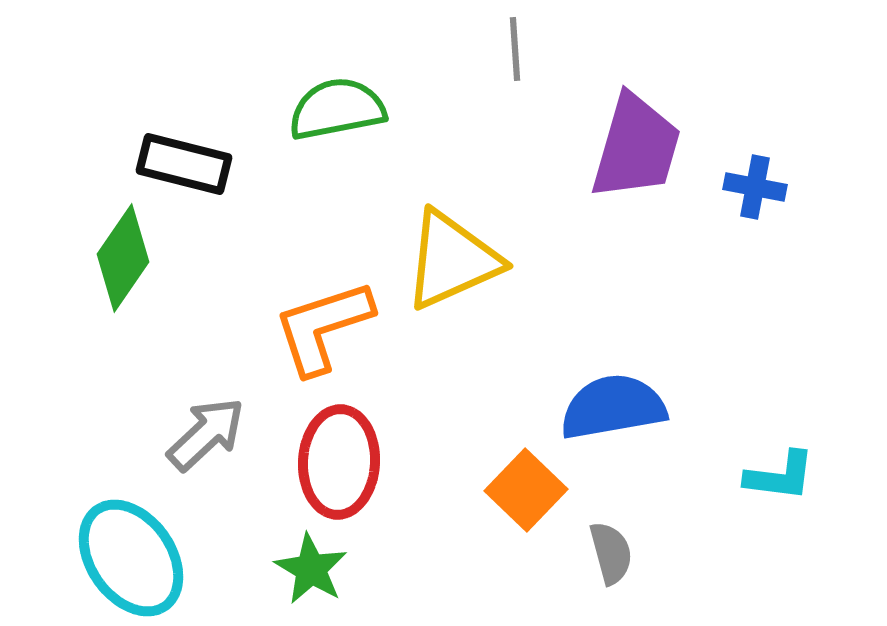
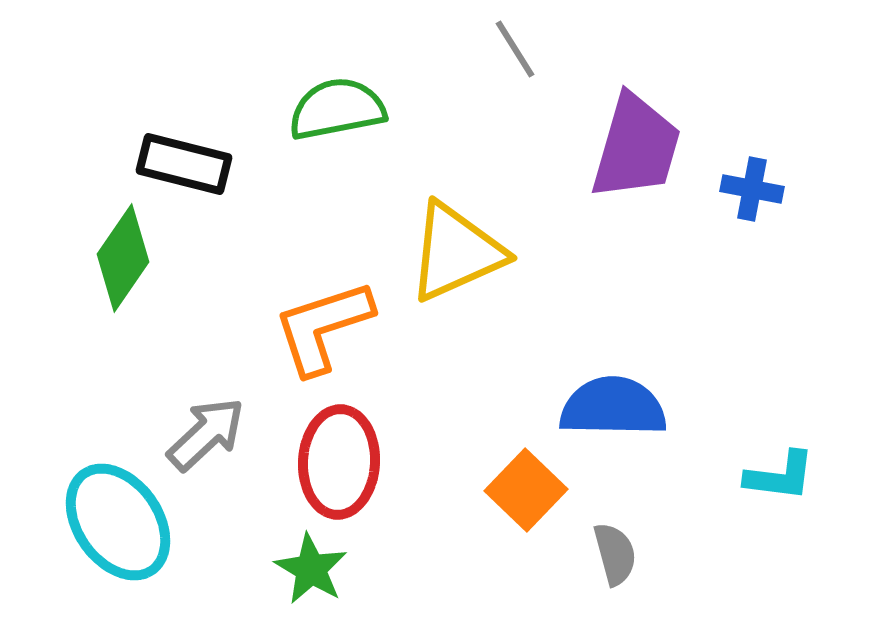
gray line: rotated 28 degrees counterclockwise
blue cross: moved 3 px left, 2 px down
yellow triangle: moved 4 px right, 8 px up
blue semicircle: rotated 11 degrees clockwise
gray semicircle: moved 4 px right, 1 px down
cyan ellipse: moved 13 px left, 36 px up
